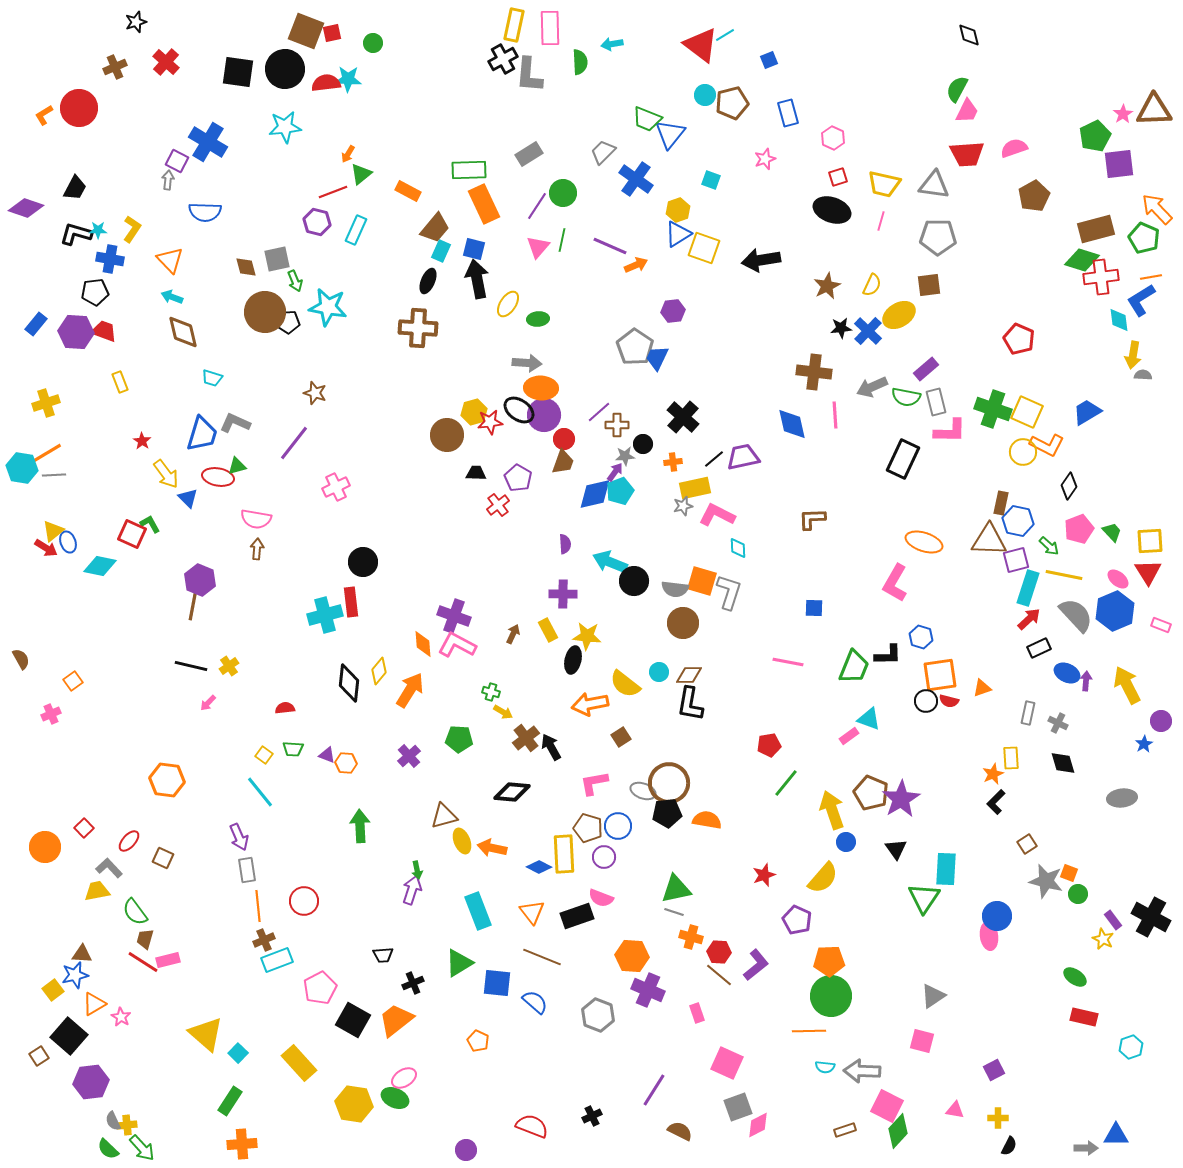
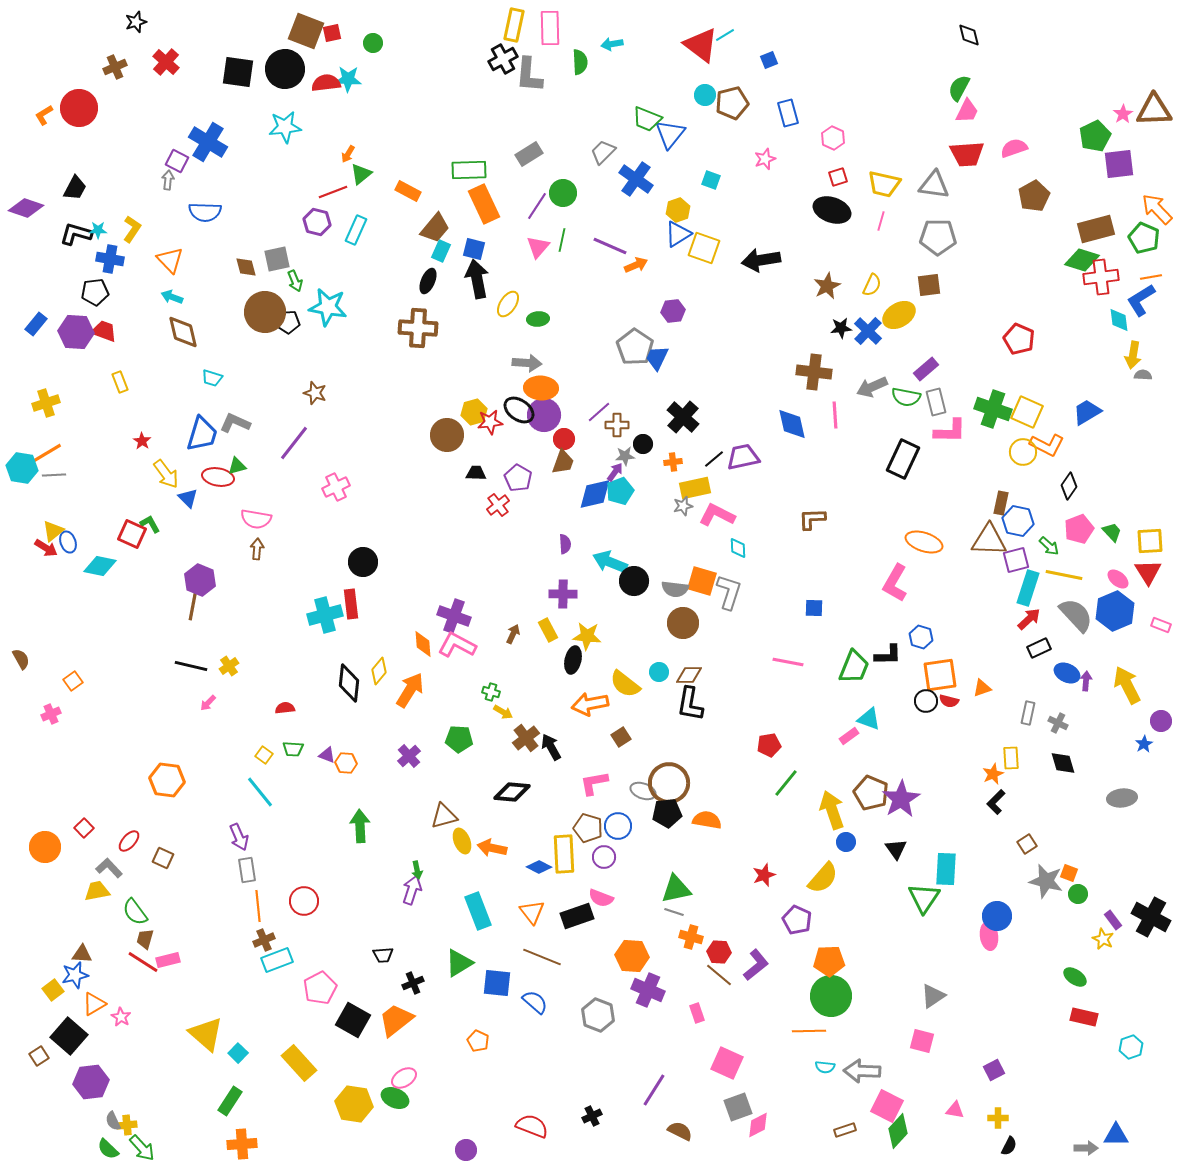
green semicircle at (957, 89): moved 2 px right, 1 px up
red rectangle at (351, 602): moved 2 px down
